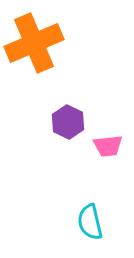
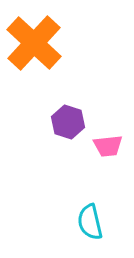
orange cross: rotated 24 degrees counterclockwise
purple hexagon: rotated 8 degrees counterclockwise
